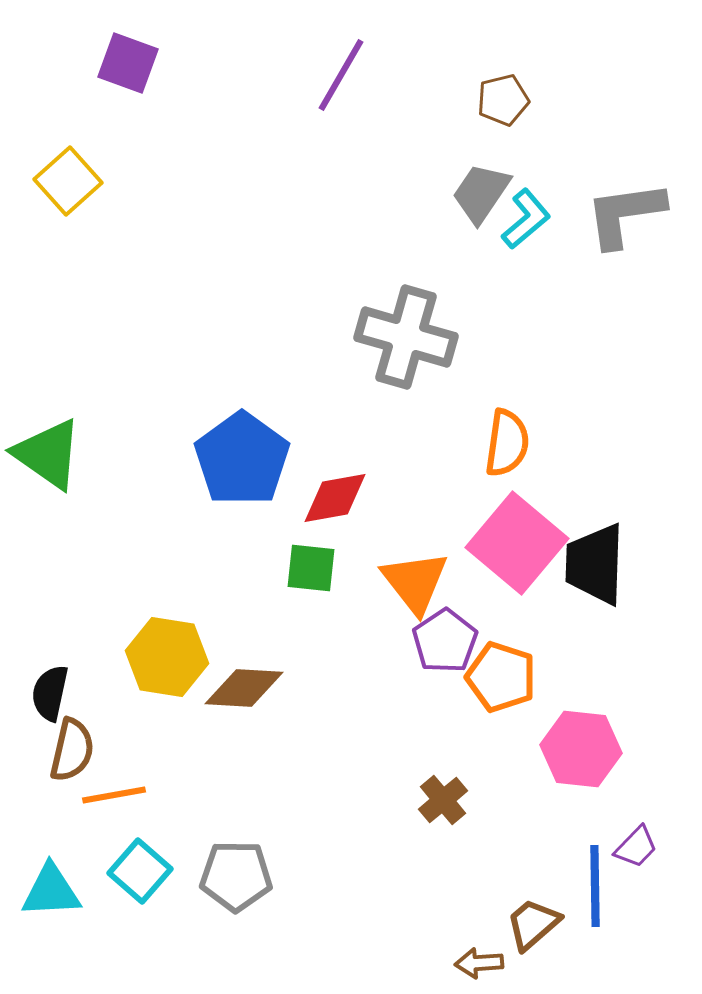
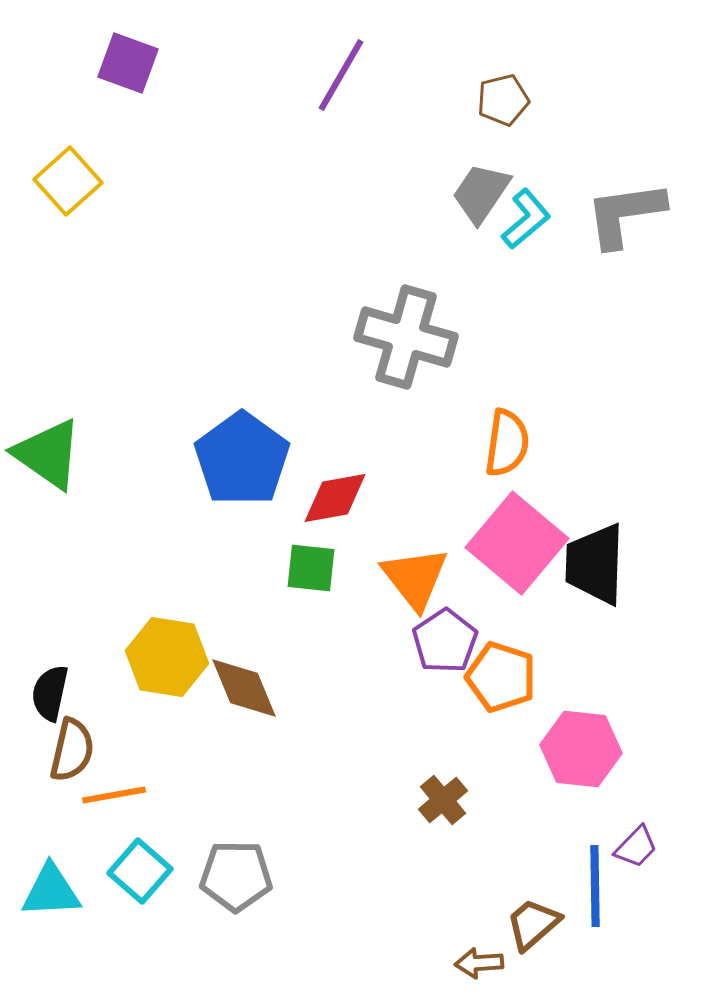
orange triangle: moved 4 px up
brown diamond: rotated 64 degrees clockwise
